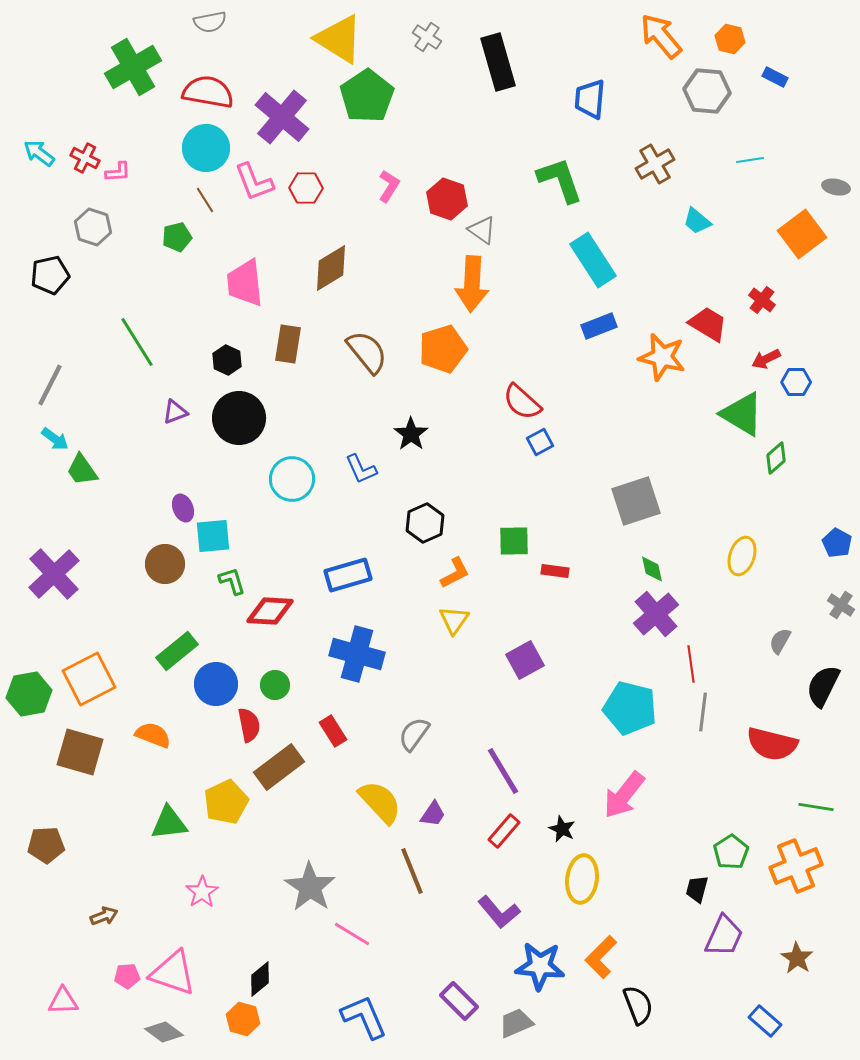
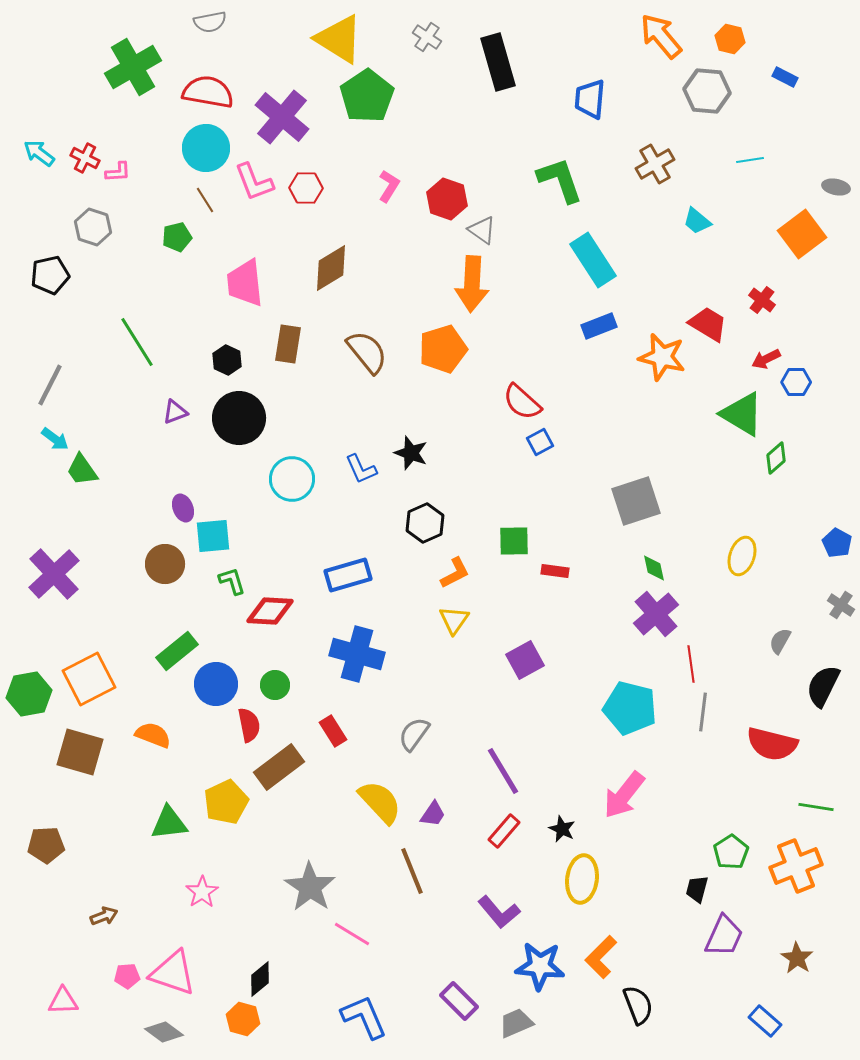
blue rectangle at (775, 77): moved 10 px right
black star at (411, 434): moved 19 px down; rotated 16 degrees counterclockwise
green diamond at (652, 569): moved 2 px right, 1 px up
